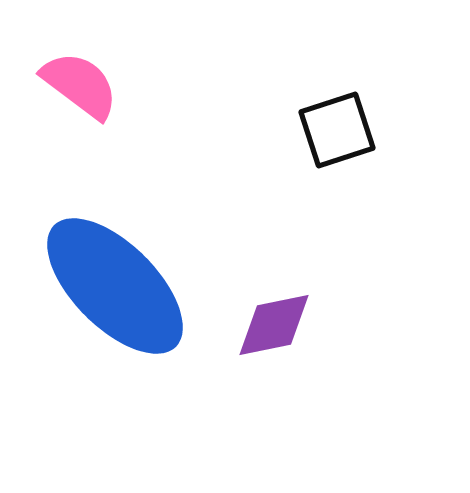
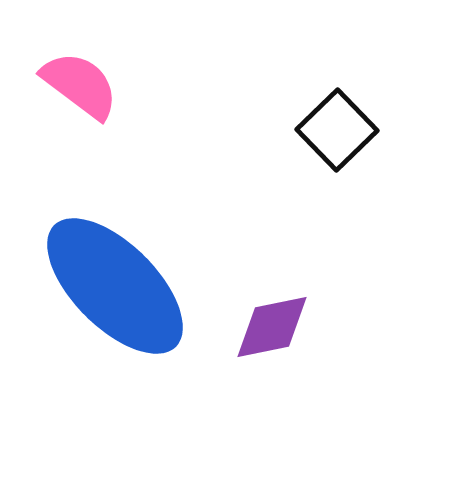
black square: rotated 26 degrees counterclockwise
purple diamond: moved 2 px left, 2 px down
